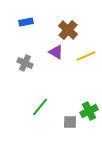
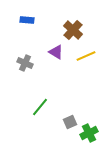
blue rectangle: moved 1 px right, 2 px up; rotated 16 degrees clockwise
brown cross: moved 5 px right
green cross: moved 22 px down
gray square: rotated 24 degrees counterclockwise
